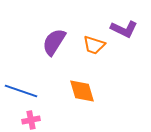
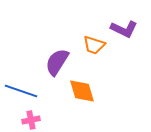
purple semicircle: moved 3 px right, 20 px down
